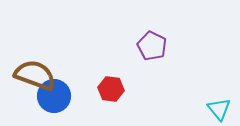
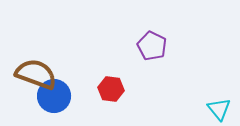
brown semicircle: moved 1 px right, 1 px up
